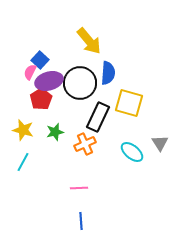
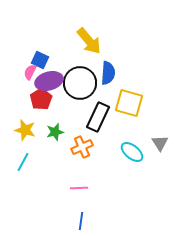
blue square: rotated 18 degrees counterclockwise
yellow star: moved 2 px right
orange cross: moved 3 px left, 3 px down
blue line: rotated 12 degrees clockwise
